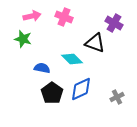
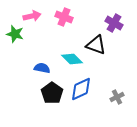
green star: moved 8 px left, 5 px up
black triangle: moved 1 px right, 2 px down
